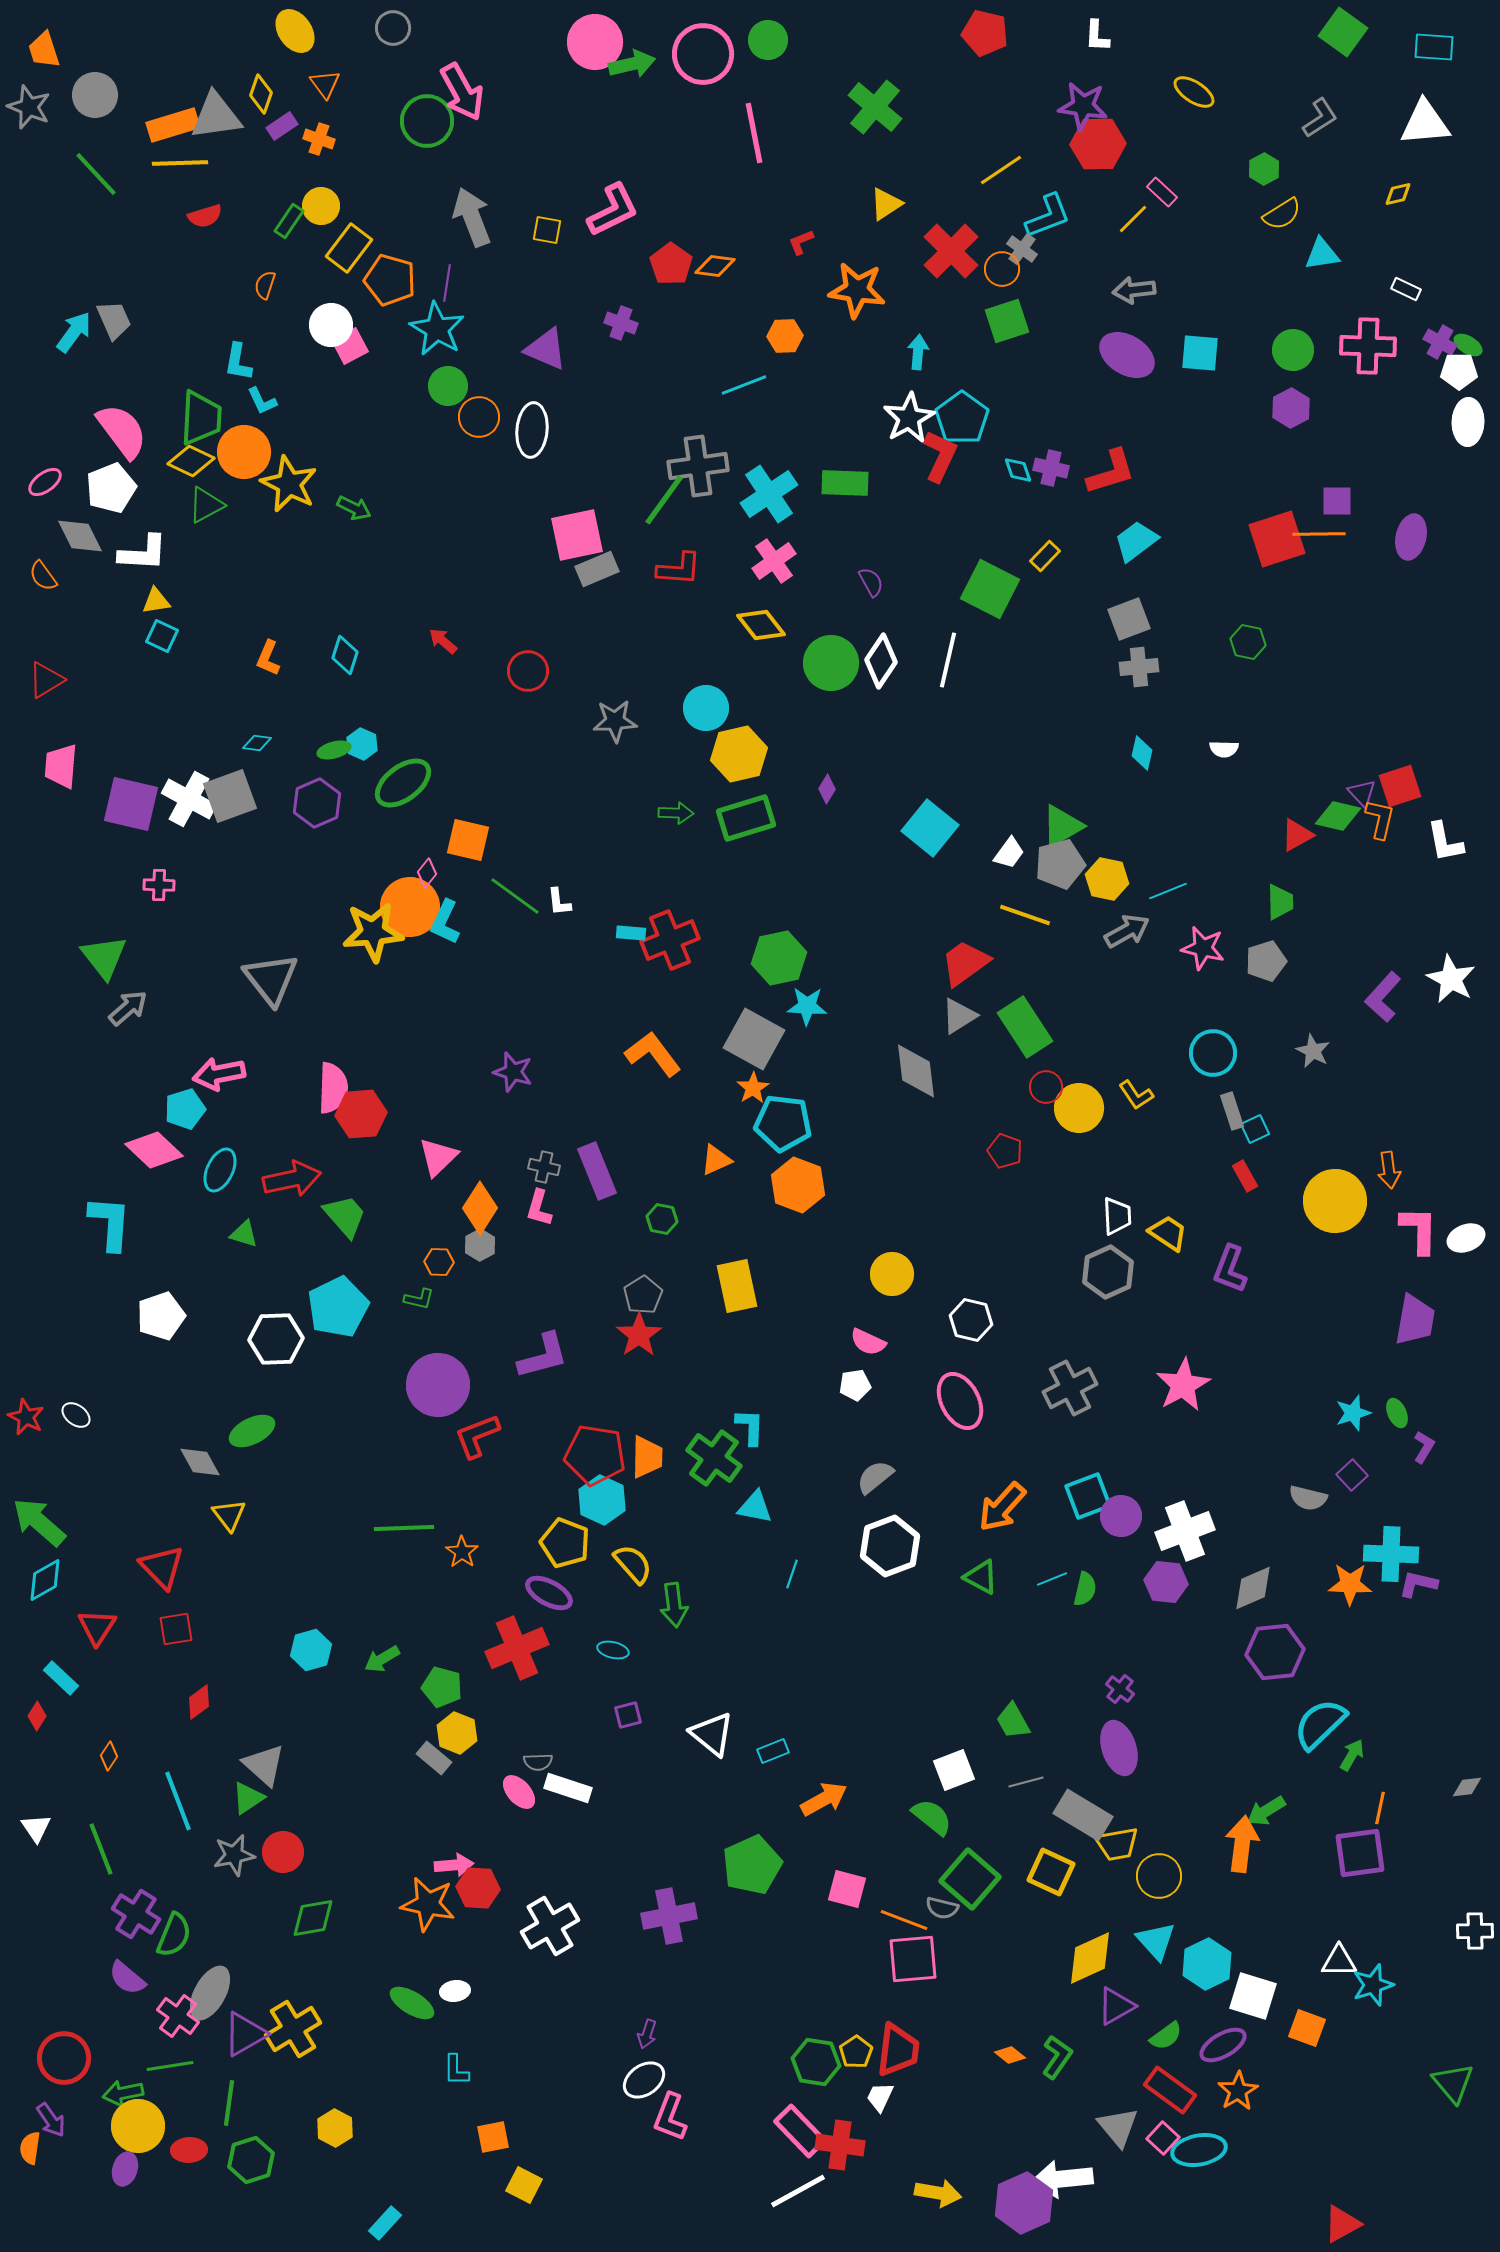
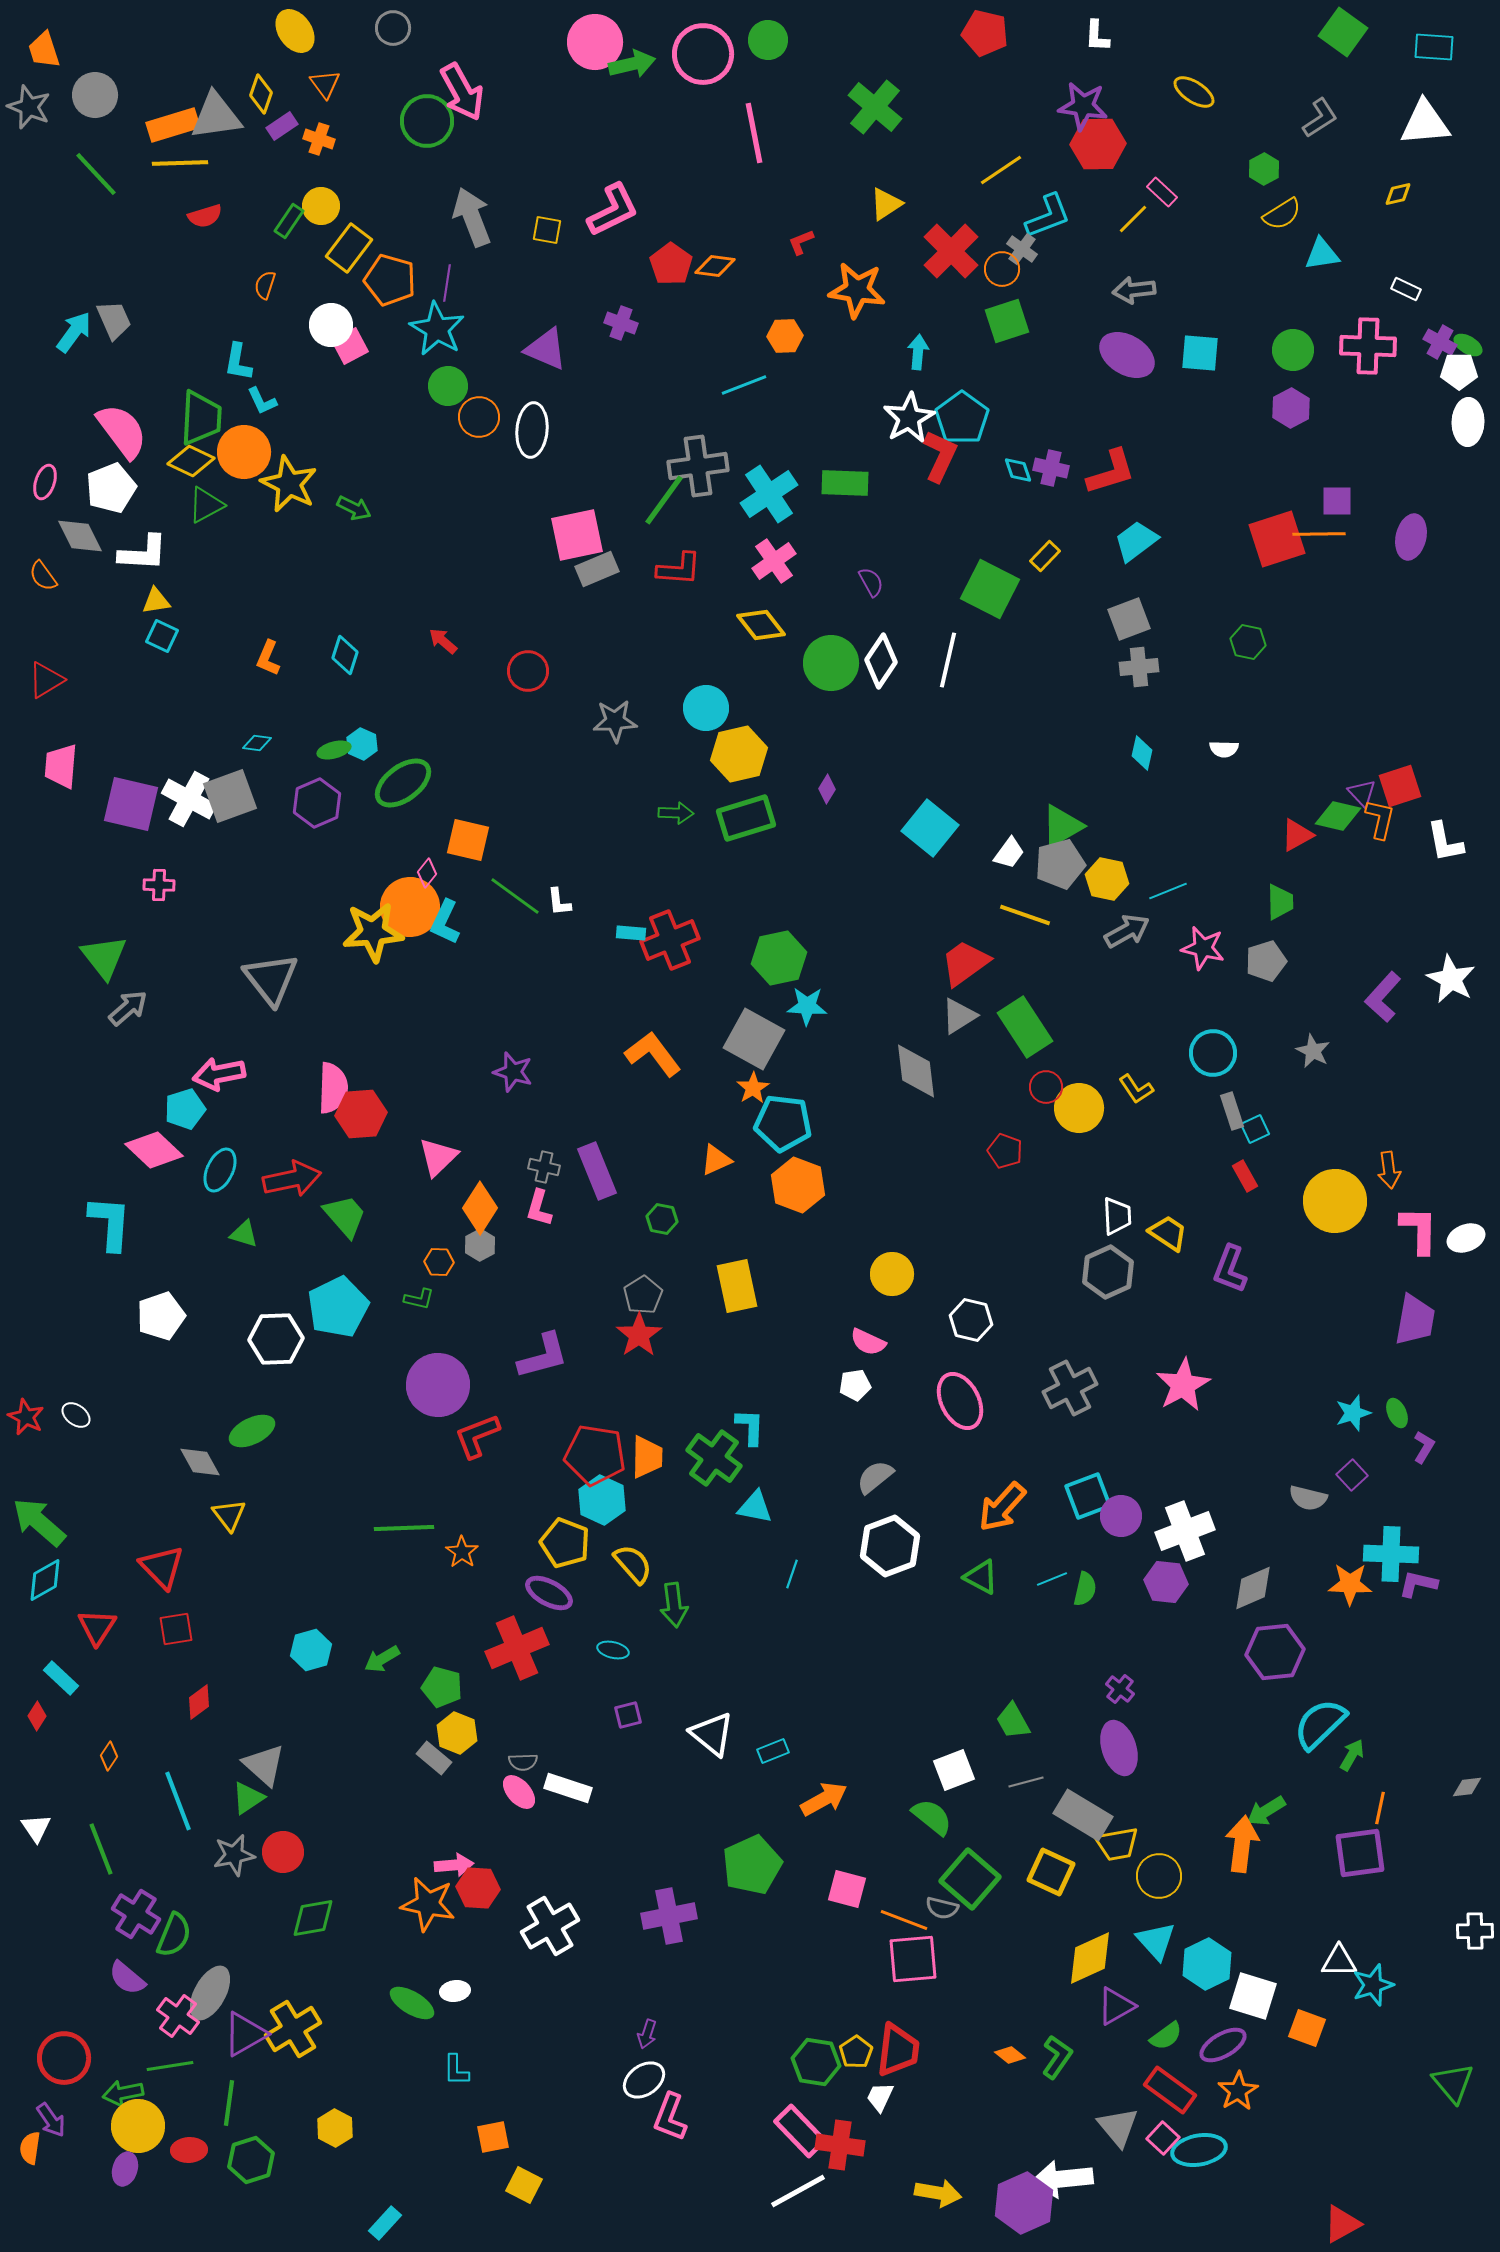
pink ellipse at (45, 482): rotated 36 degrees counterclockwise
yellow L-shape at (1136, 1095): moved 6 px up
gray semicircle at (538, 1762): moved 15 px left
